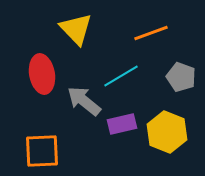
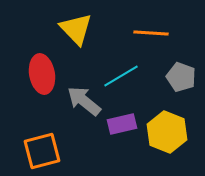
orange line: rotated 24 degrees clockwise
orange square: rotated 12 degrees counterclockwise
